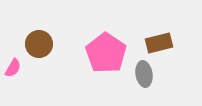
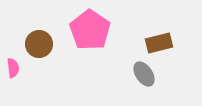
pink pentagon: moved 16 px left, 23 px up
pink semicircle: rotated 36 degrees counterclockwise
gray ellipse: rotated 25 degrees counterclockwise
